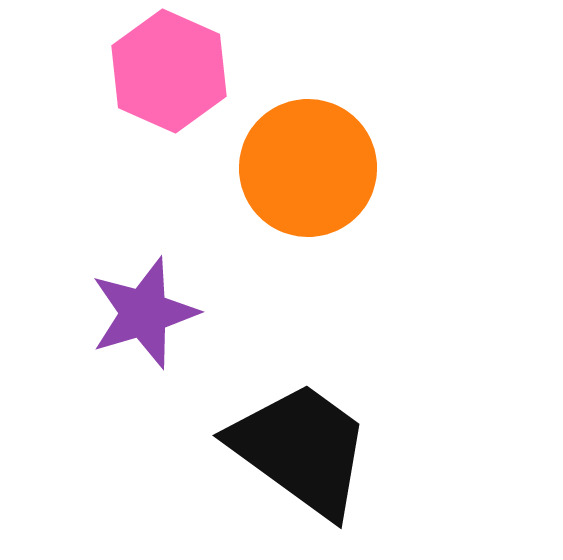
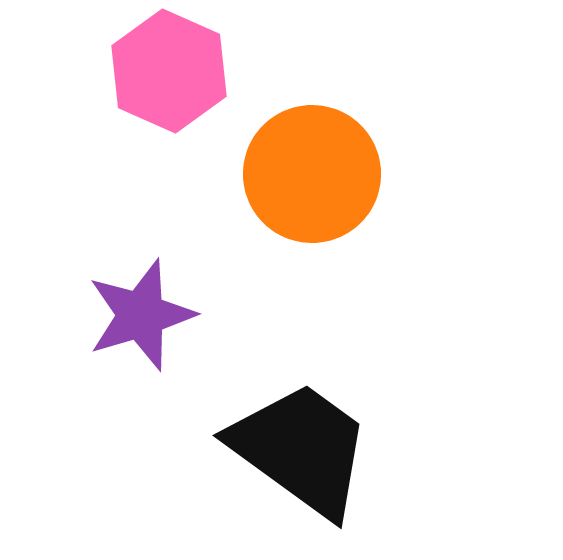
orange circle: moved 4 px right, 6 px down
purple star: moved 3 px left, 2 px down
